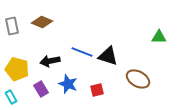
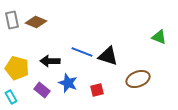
brown diamond: moved 6 px left
gray rectangle: moved 6 px up
green triangle: rotated 21 degrees clockwise
black arrow: rotated 12 degrees clockwise
yellow pentagon: moved 1 px up
brown ellipse: rotated 50 degrees counterclockwise
blue star: moved 1 px up
purple rectangle: moved 1 px right, 1 px down; rotated 21 degrees counterclockwise
